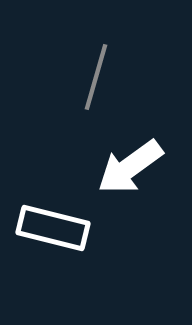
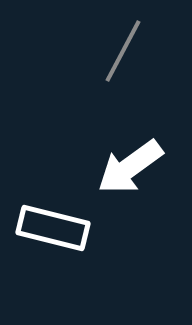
gray line: moved 27 px right, 26 px up; rotated 12 degrees clockwise
